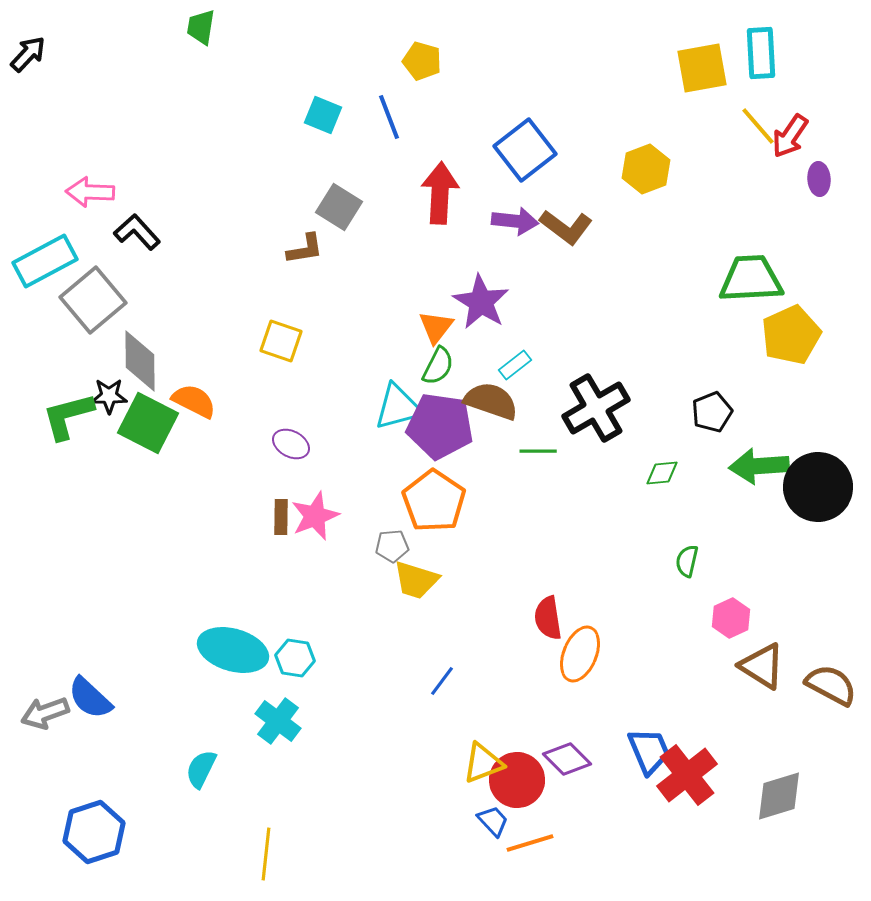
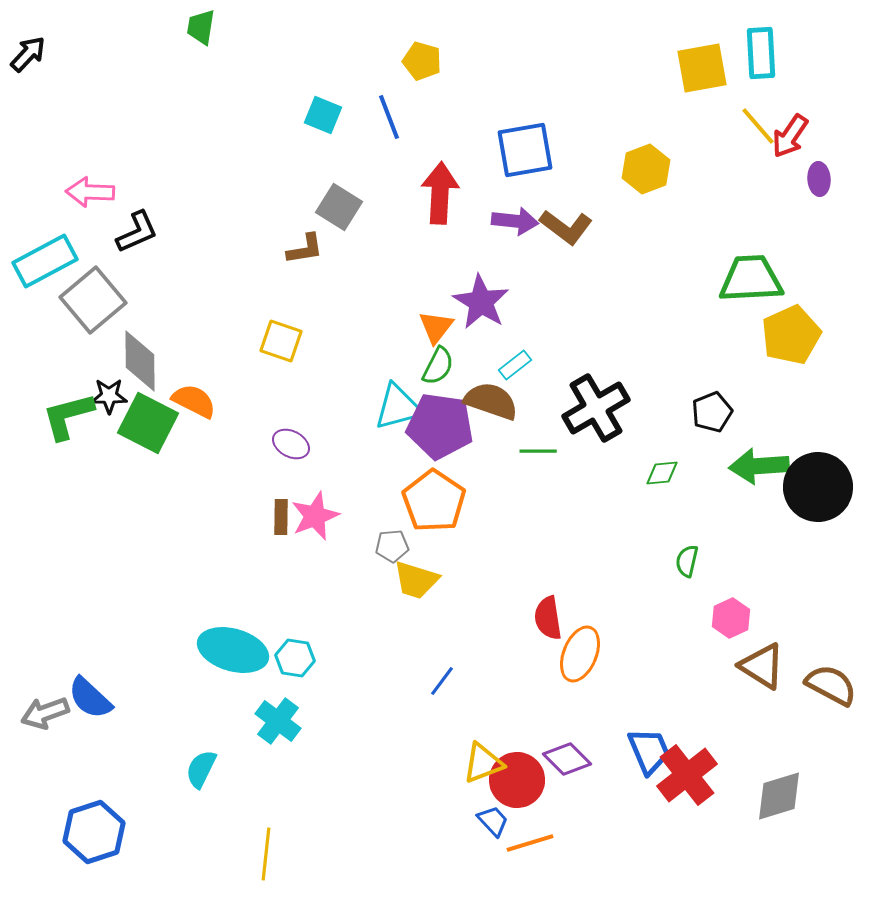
blue square at (525, 150): rotated 28 degrees clockwise
black L-shape at (137, 232): rotated 108 degrees clockwise
